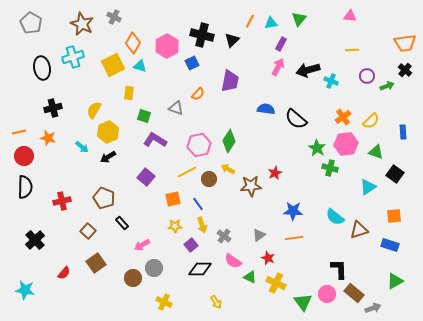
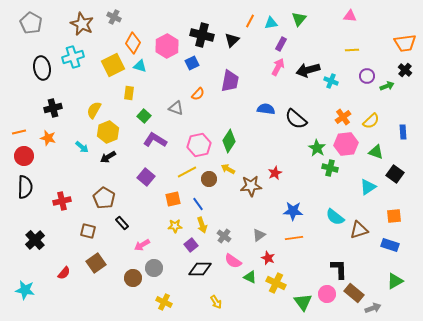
green square at (144, 116): rotated 24 degrees clockwise
brown pentagon at (104, 198): rotated 10 degrees clockwise
brown square at (88, 231): rotated 28 degrees counterclockwise
